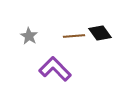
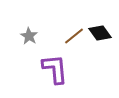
brown line: rotated 35 degrees counterclockwise
purple L-shape: rotated 40 degrees clockwise
